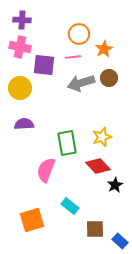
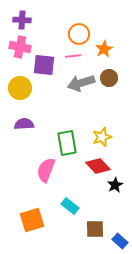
pink line: moved 1 px up
